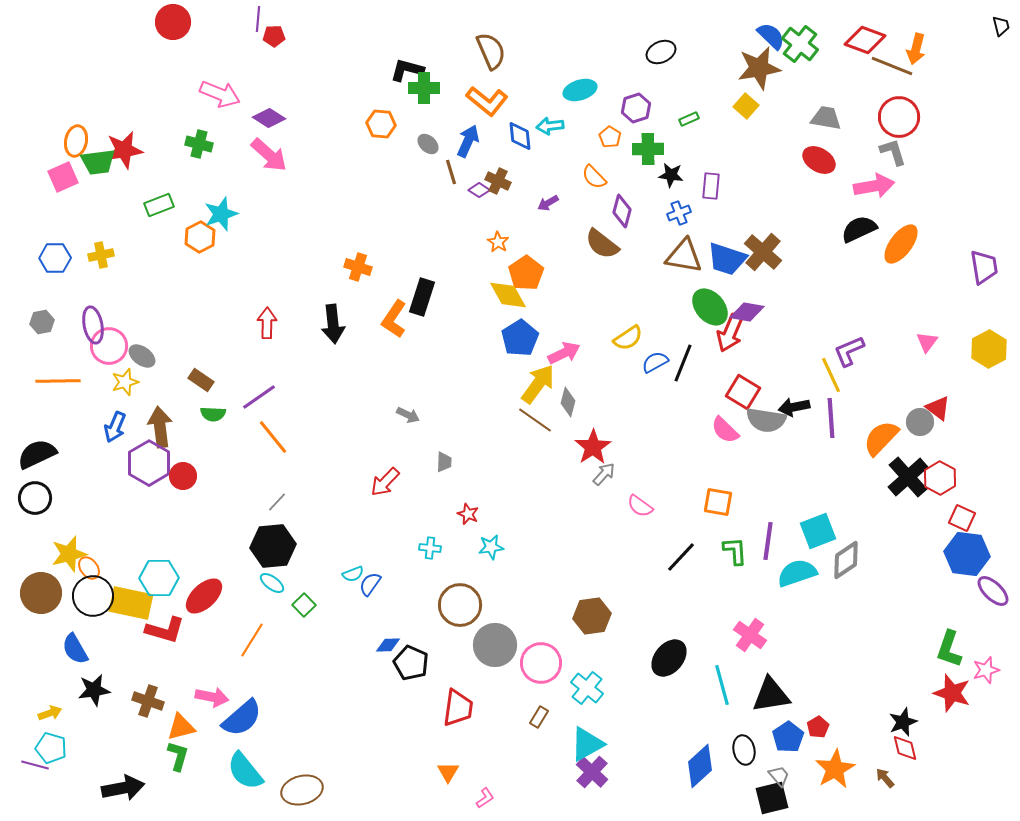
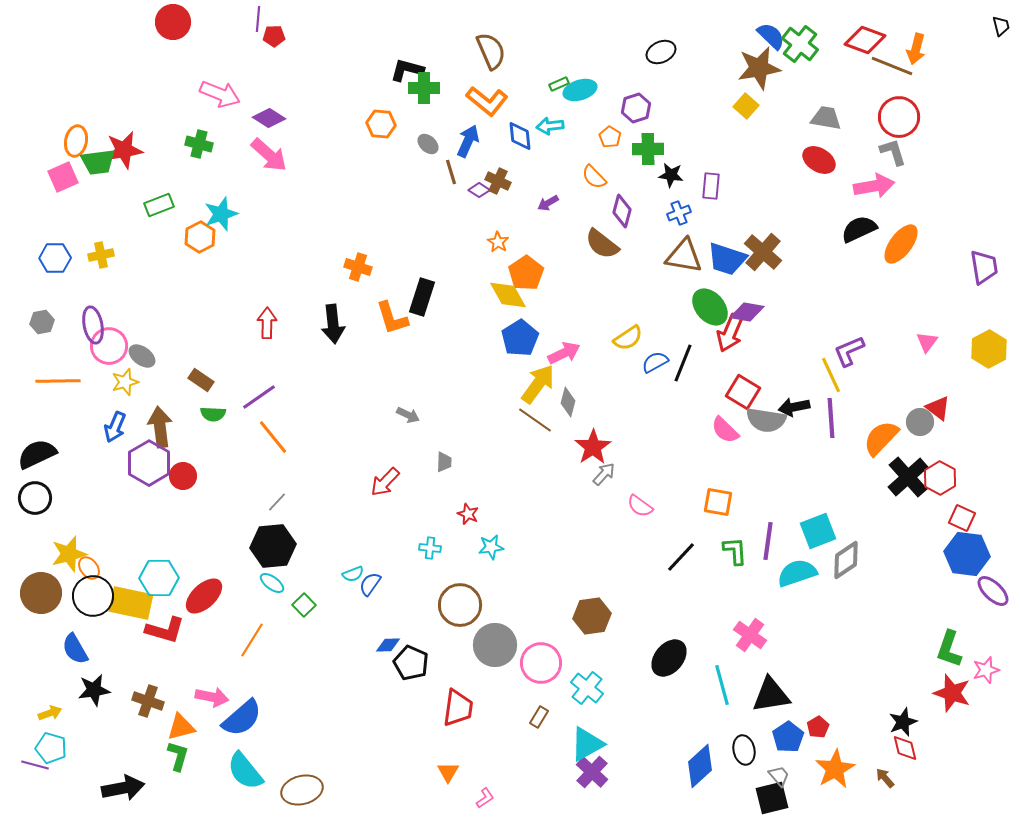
green rectangle at (689, 119): moved 130 px left, 35 px up
orange L-shape at (394, 319): moved 2 px left, 1 px up; rotated 51 degrees counterclockwise
